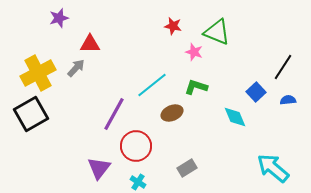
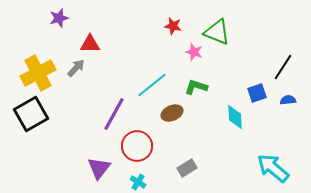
blue square: moved 1 px right, 1 px down; rotated 24 degrees clockwise
cyan diamond: rotated 20 degrees clockwise
red circle: moved 1 px right
